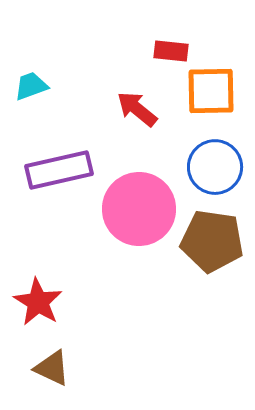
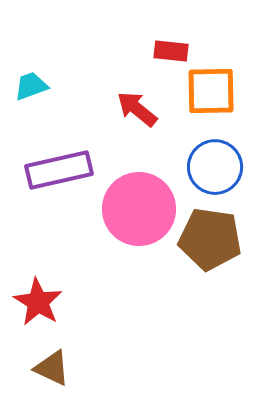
brown pentagon: moved 2 px left, 2 px up
